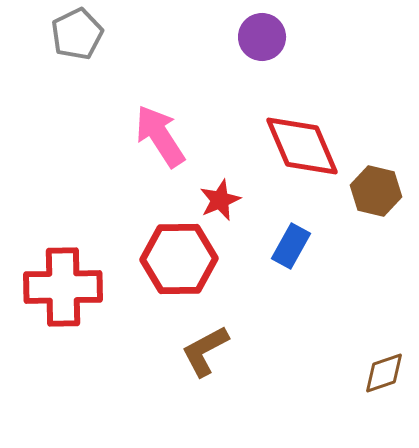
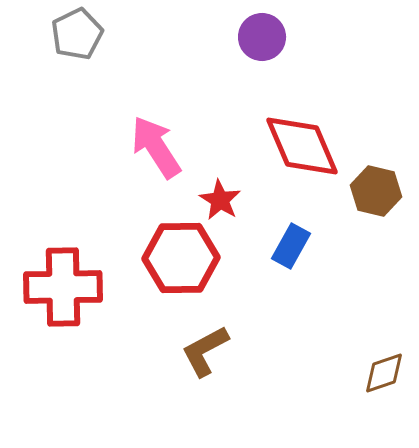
pink arrow: moved 4 px left, 11 px down
red star: rotated 18 degrees counterclockwise
red hexagon: moved 2 px right, 1 px up
